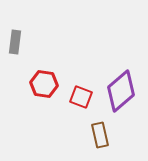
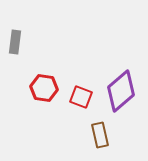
red hexagon: moved 4 px down
